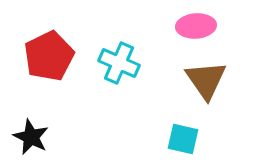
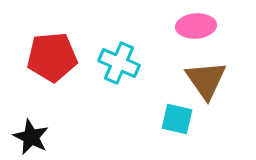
red pentagon: moved 3 px right, 1 px down; rotated 21 degrees clockwise
cyan square: moved 6 px left, 20 px up
